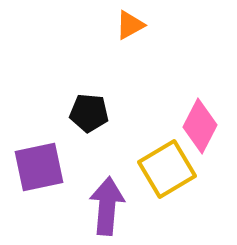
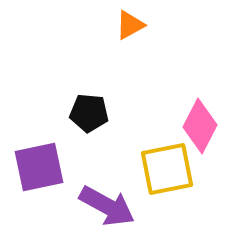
yellow square: rotated 20 degrees clockwise
purple arrow: rotated 114 degrees clockwise
